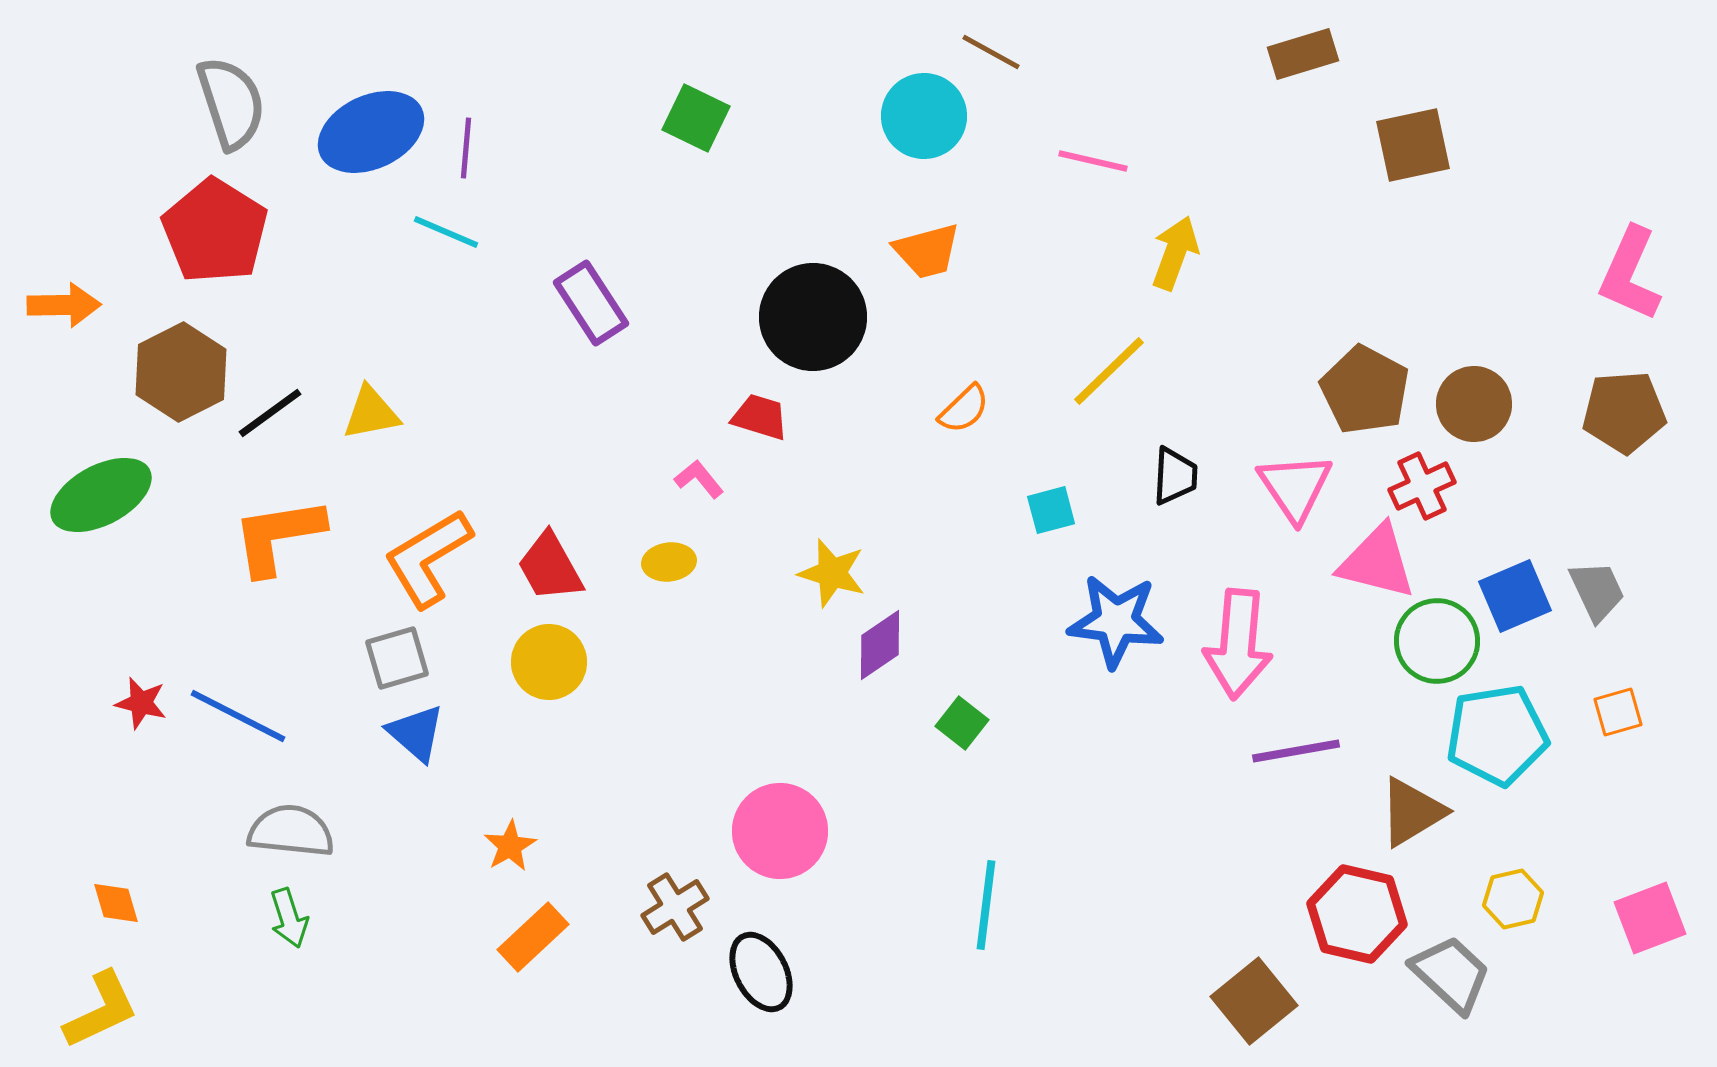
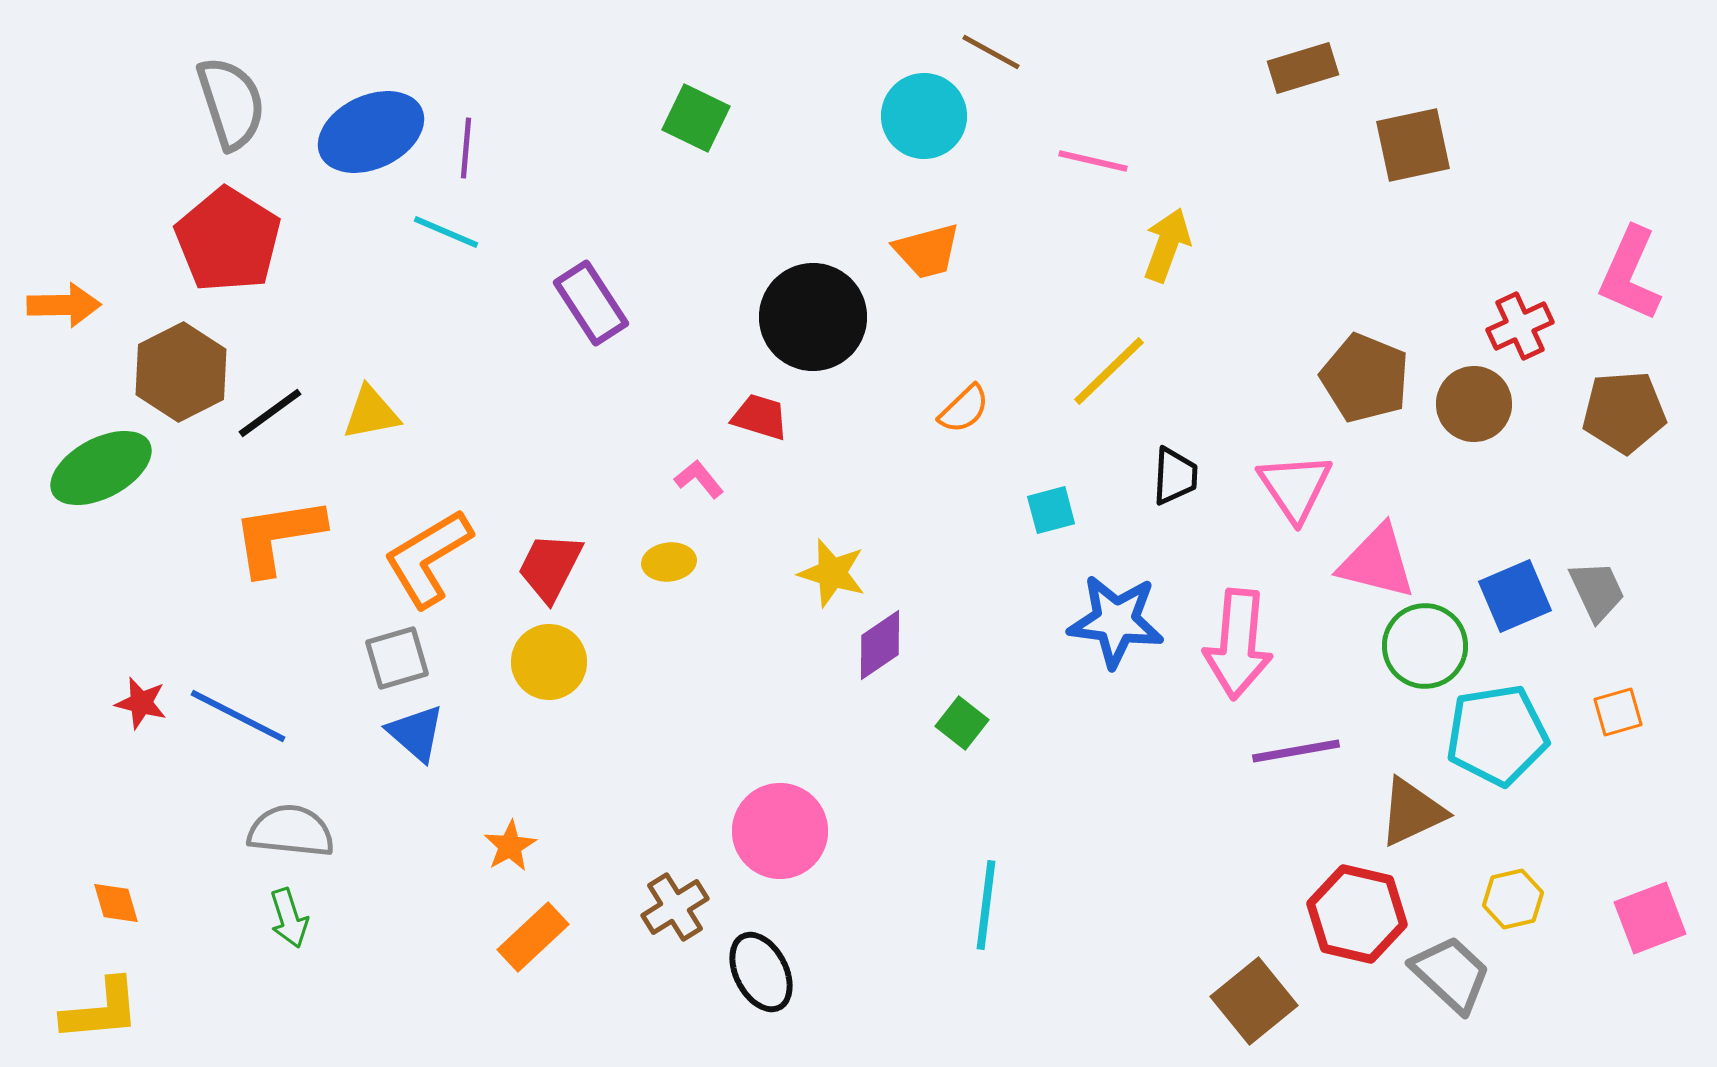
brown rectangle at (1303, 54): moved 14 px down
red pentagon at (215, 231): moved 13 px right, 9 px down
yellow arrow at (1175, 253): moved 8 px left, 8 px up
brown pentagon at (1365, 390): moved 12 px up; rotated 6 degrees counterclockwise
red cross at (1422, 486): moved 98 px right, 160 px up
green ellipse at (101, 495): moved 27 px up
red trapezoid at (550, 567): rotated 56 degrees clockwise
green circle at (1437, 641): moved 12 px left, 5 px down
brown triangle at (1412, 812): rotated 6 degrees clockwise
yellow L-shape at (101, 1010): rotated 20 degrees clockwise
